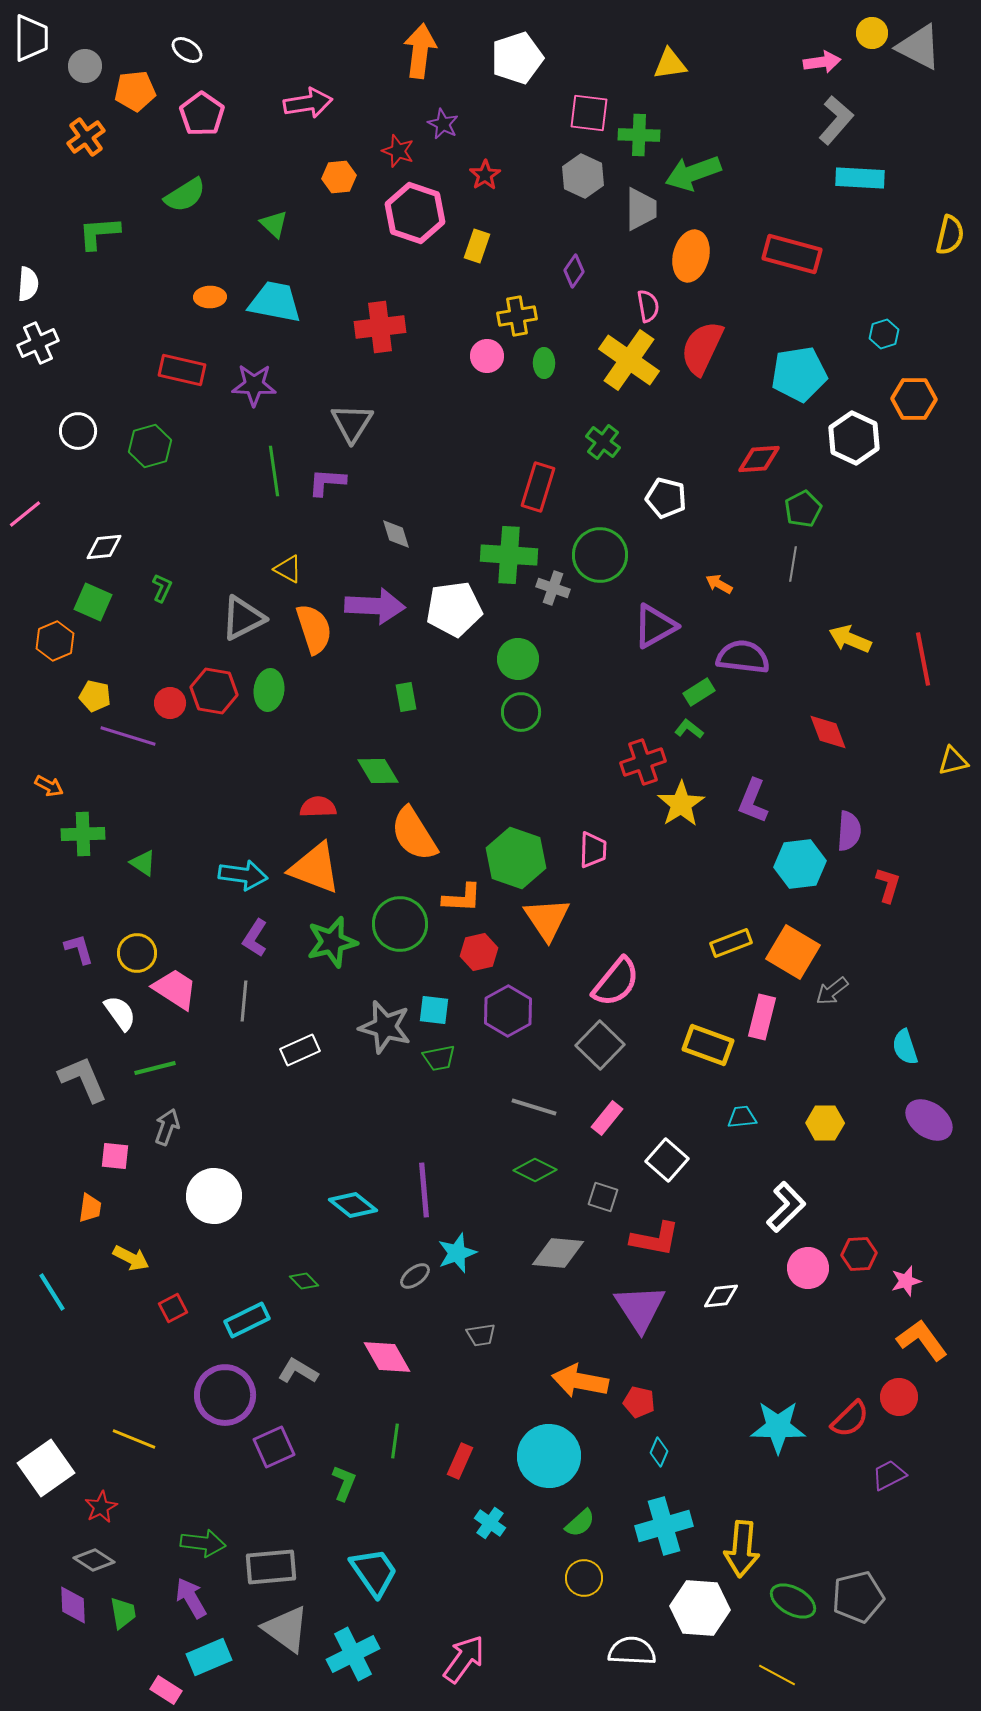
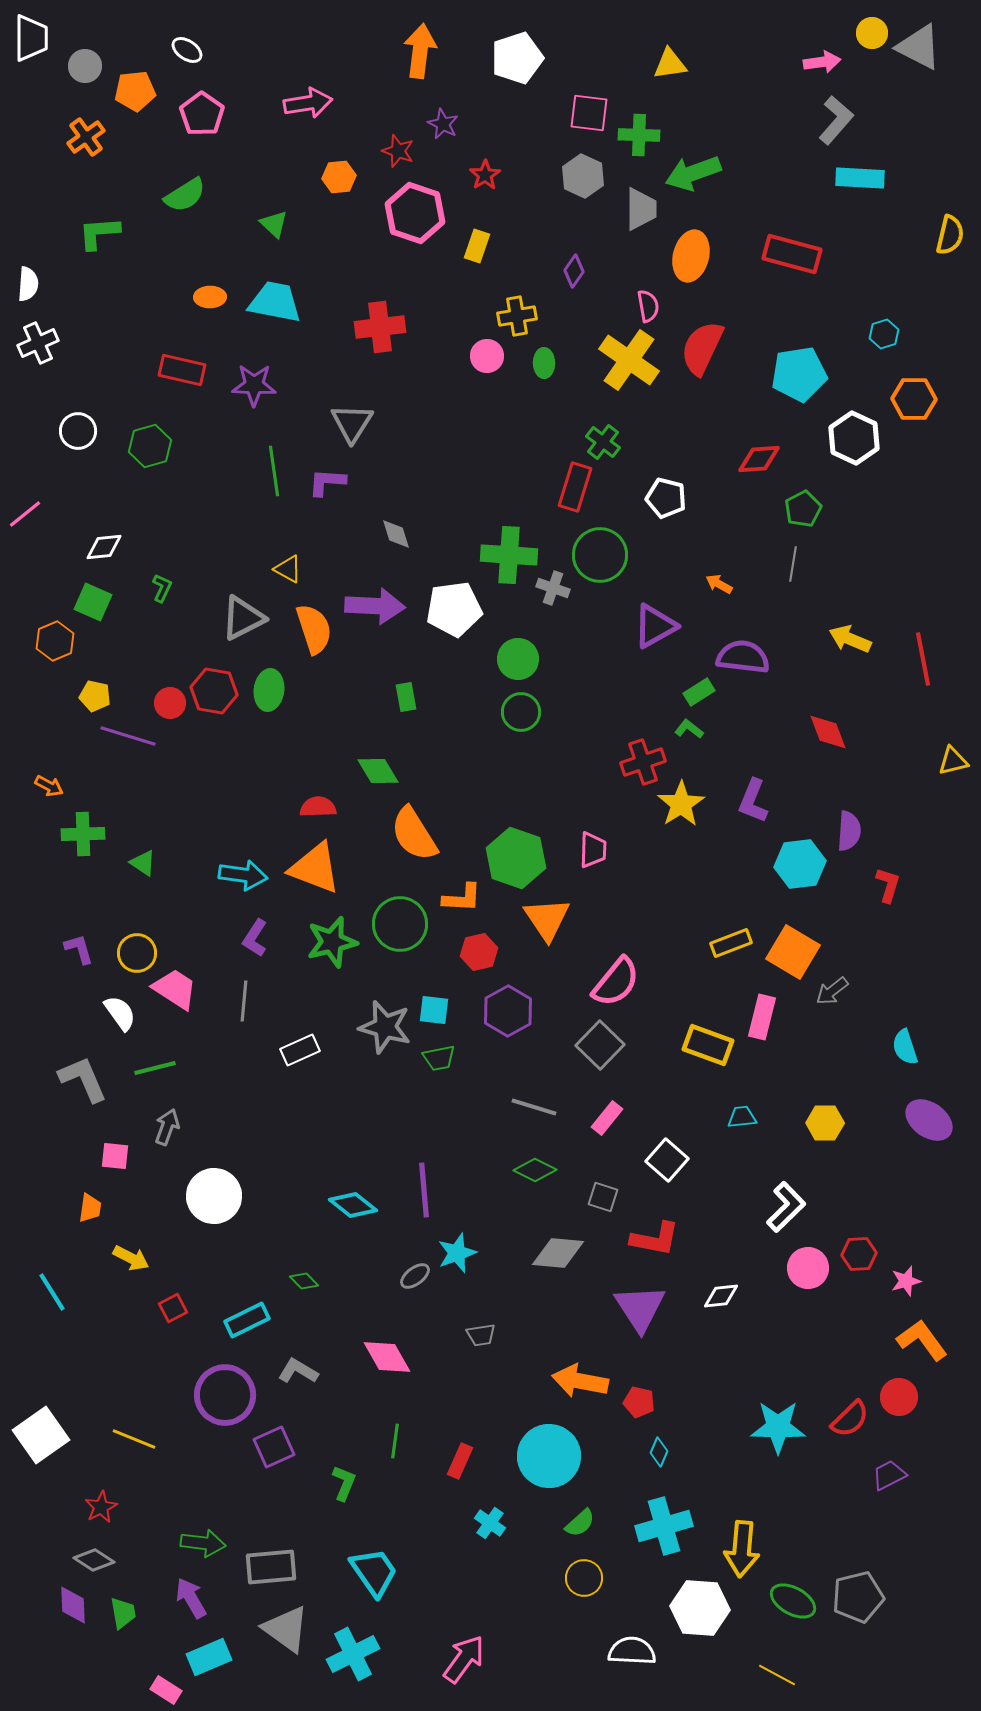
red rectangle at (538, 487): moved 37 px right
white square at (46, 1468): moved 5 px left, 33 px up
